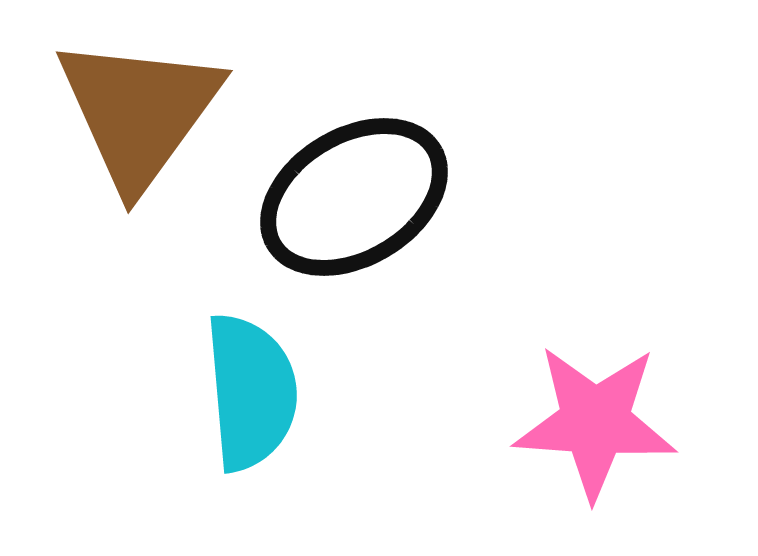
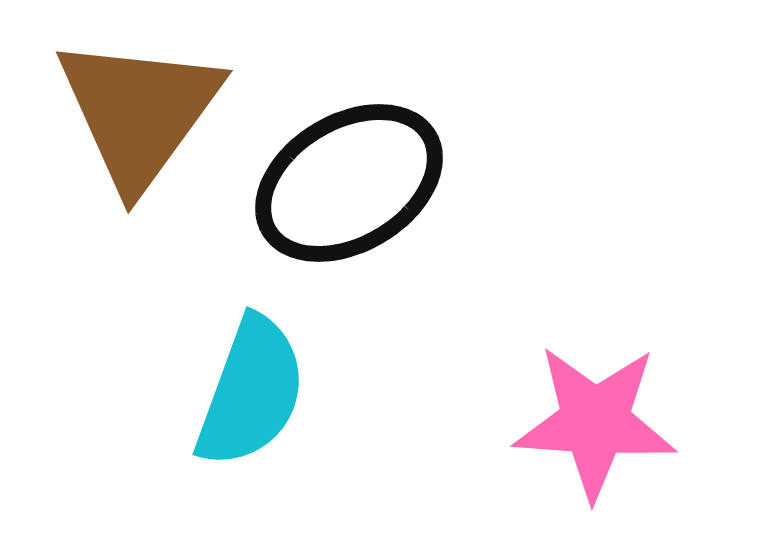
black ellipse: moved 5 px left, 14 px up
cyan semicircle: rotated 25 degrees clockwise
